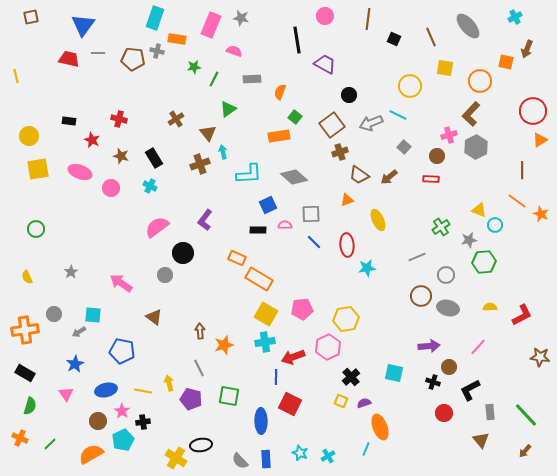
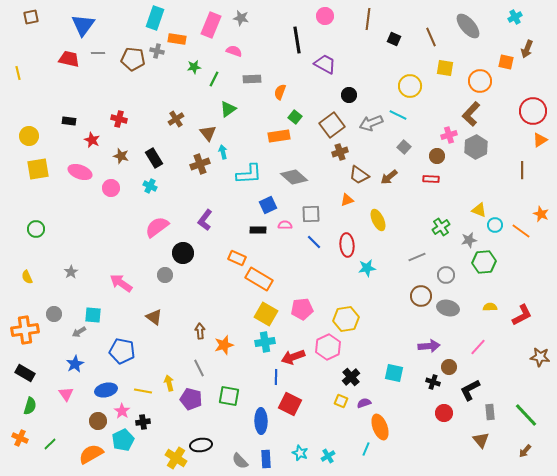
yellow line at (16, 76): moved 2 px right, 3 px up
orange line at (517, 201): moved 4 px right, 30 px down
